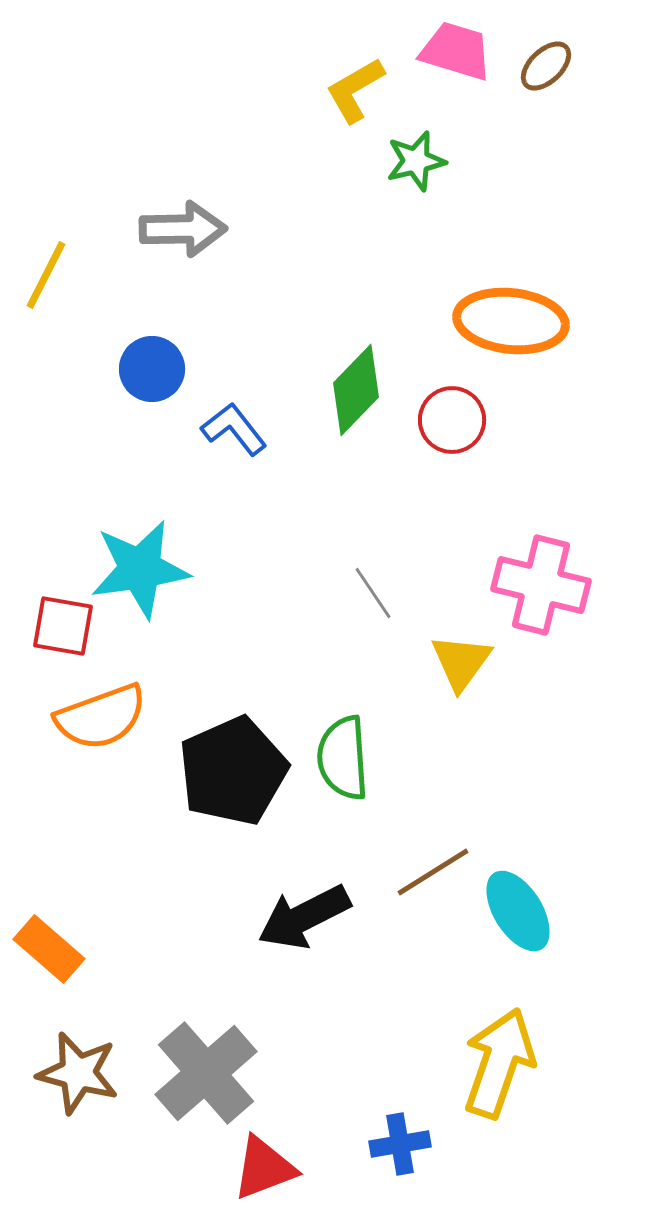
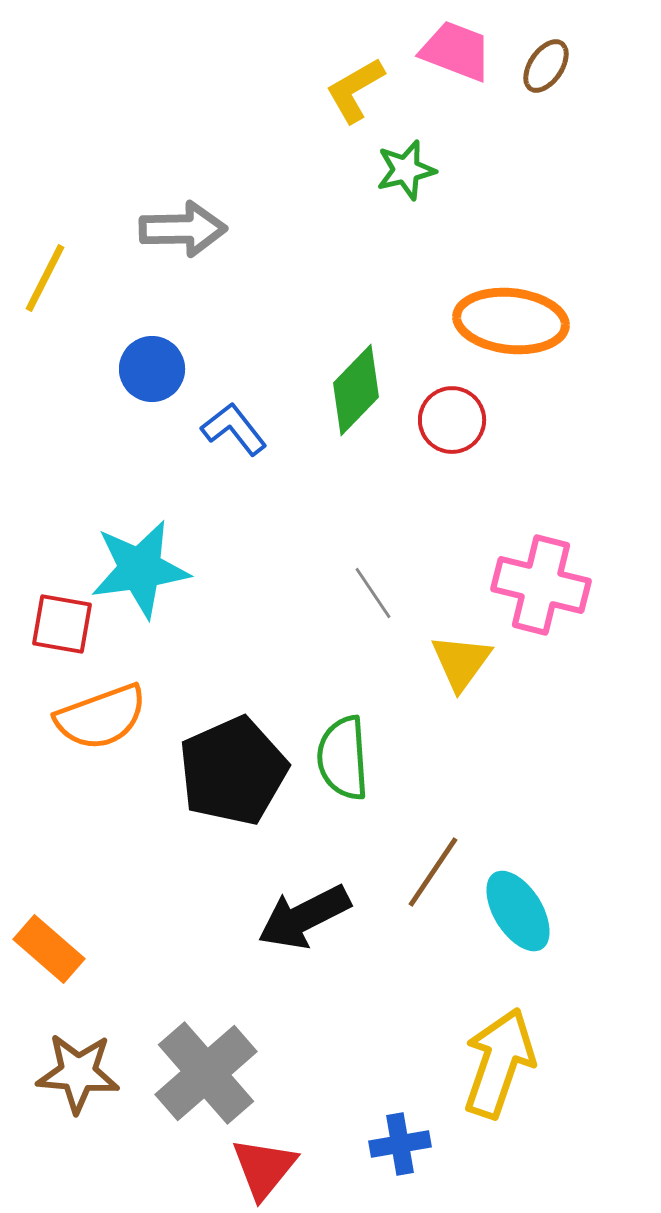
pink trapezoid: rotated 4 degrees clockwise
brown ellipse: rotated 12 degrees counterclockwise
green star: moved 10 px left, 9 px down
yellow line: moved 1 px left, 3 px down
red square: moved 1 px left, 2 px up
brown line: rotated 24 degrees counterclockwise
brown star: rotated 10 degrees counterclockwise
red triangle: rotated 30 degrees counterclockwise
